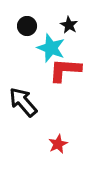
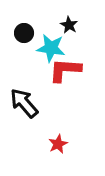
black circle: moved 3 px left, 7 px down
cyan star: rotated 12 degrees counterclockwise
black arrow: moved 1 px right, 1 px down
